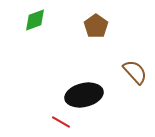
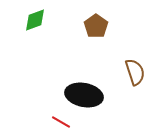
brown semicircle: rotated 24 degrees clockwise
black ellipse: rotated 24 degrees clockwise
